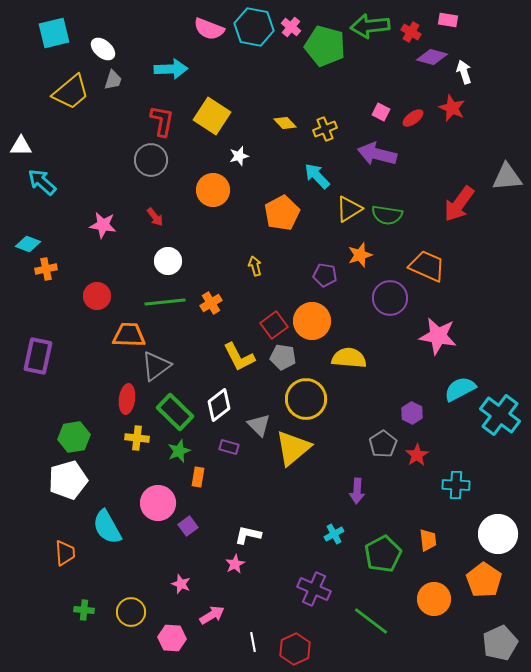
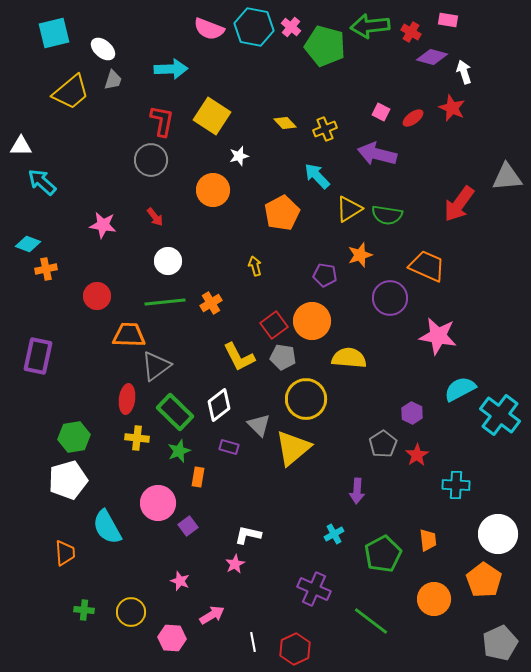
pink star at (181, 584): moved 1 px left, 3 px up
